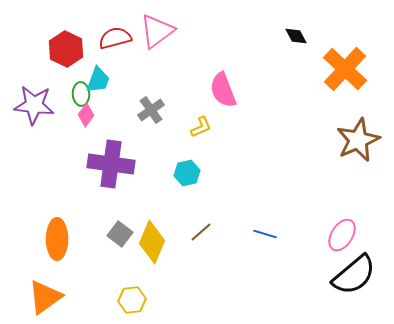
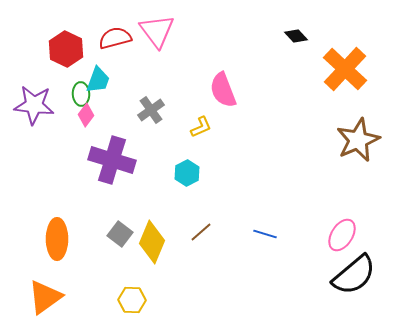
pink triangle: rotated 30 degrees counterclockwise
black diamond: rotated 15 degrees counterclockwise
purple cross: moved 1 px right, 4 px up; rotated 9 degrees clockwise
cyan hexagon: rotated 15 degrees counterclockwise
yellow hexagon: rotated 8 degrees clockwise
